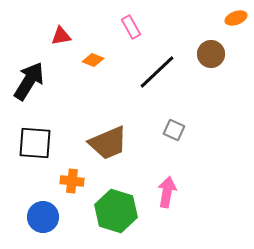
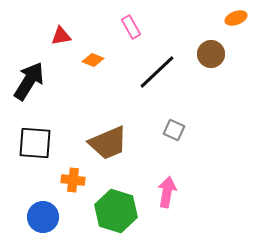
orange cross: moved 1 px right, 1 px up
